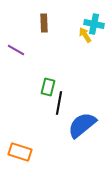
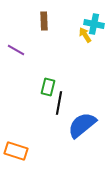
brown rectangle: moved 2 px up
orange rectangle: moved 4 px left, 1 px up
